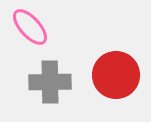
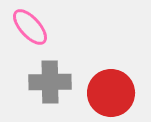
red circle: moved 5 px left, 18 px down
